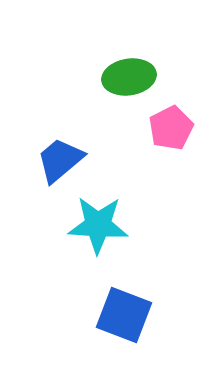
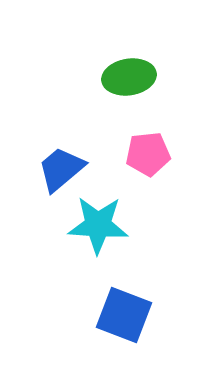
pink pentagon: moved 23 px left, 26 px down; rotated 21 degrees clockwise
blue trapezoid: moved 1 px right, 9 px down
